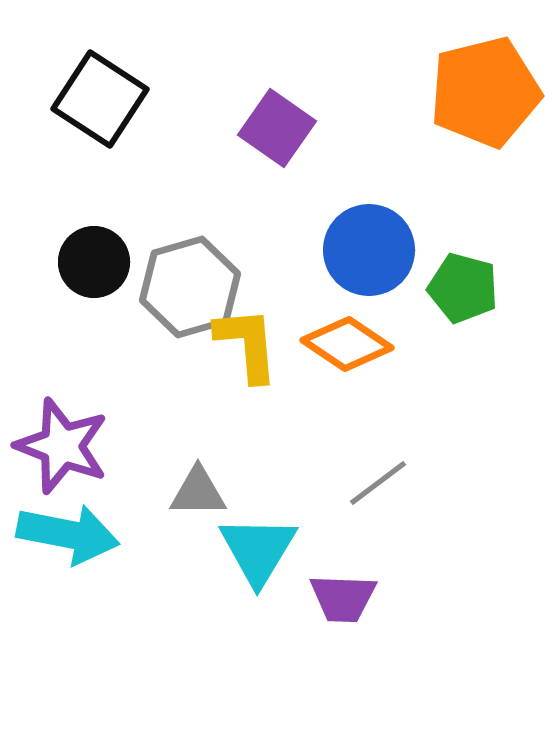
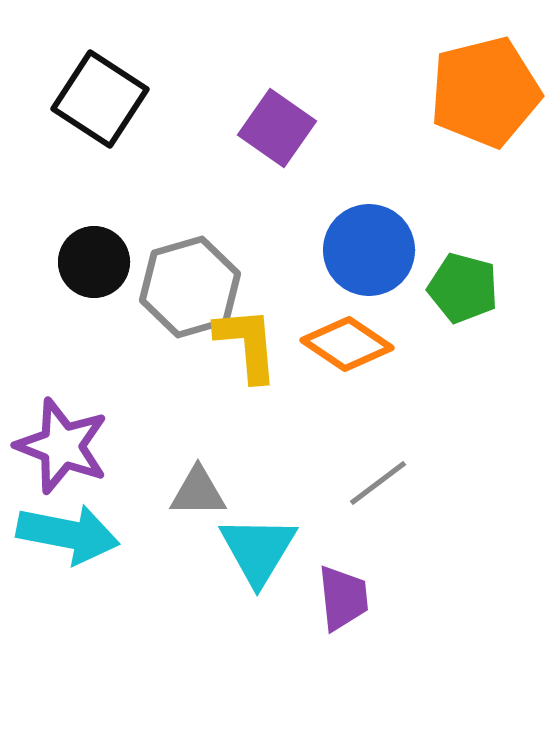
purple trapezoid: rotated 98 degrees counterclockwise
